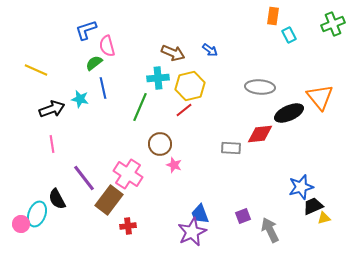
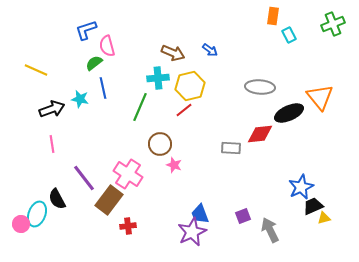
blue star: rotated 10 degrees counterclockwise
